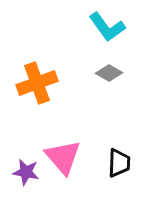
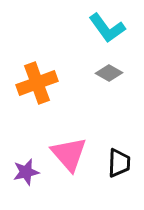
cyan L-shape: moved 1 px down
pink triangle: moved 6 px right, 3 px up
purple star: rotated 24 degrees counterclockwise
